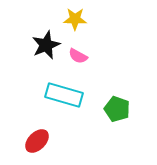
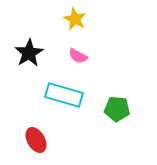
yellow star: rotated 25 degrees clockwise
black star: moved 17 px left, 8 px down; rotated 8 degrees counterclockwise
green pentagon: rotated 15 degrees counterclockwise
red ellipse: moved 1 px left, 1 px up; rotated 75 degrees counterclockwise
